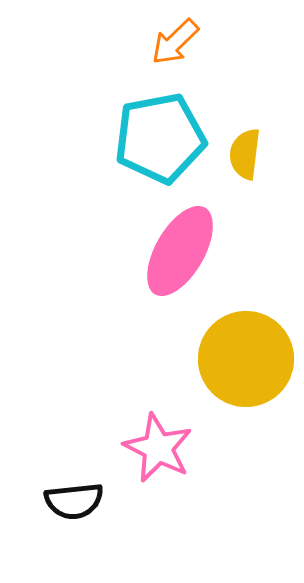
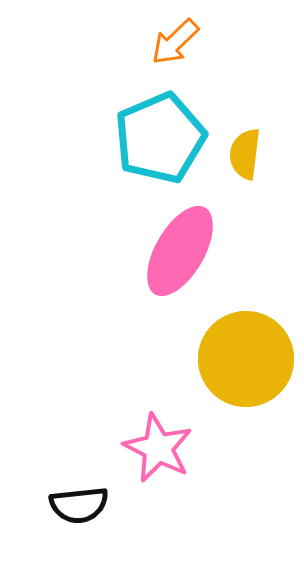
cyan pentagon: rotated 12 degrees counterclockwise
black semicircle: moved 5 px right, 4 px down
